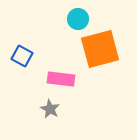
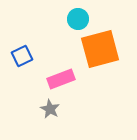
blue square: rotated 35 degrees clockwise
pink rectangle: rotated 28 degrees counterclockwise
